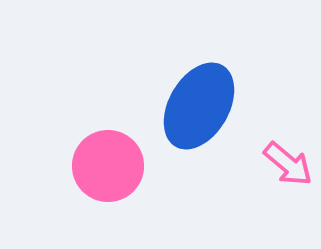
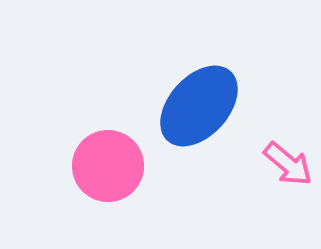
blue ellipse: rotated 12 degrees clockwise
